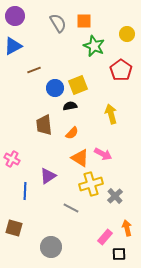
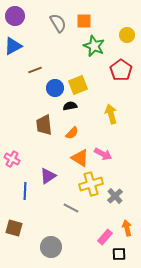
yellow circle: moved 1 px down
brown line: moved 1 px right
